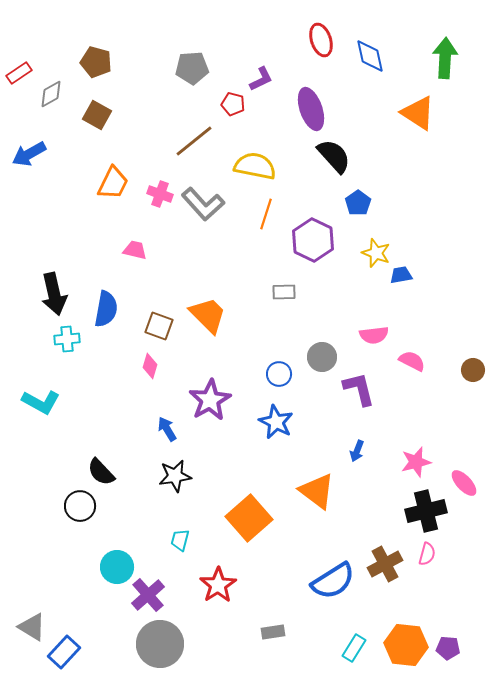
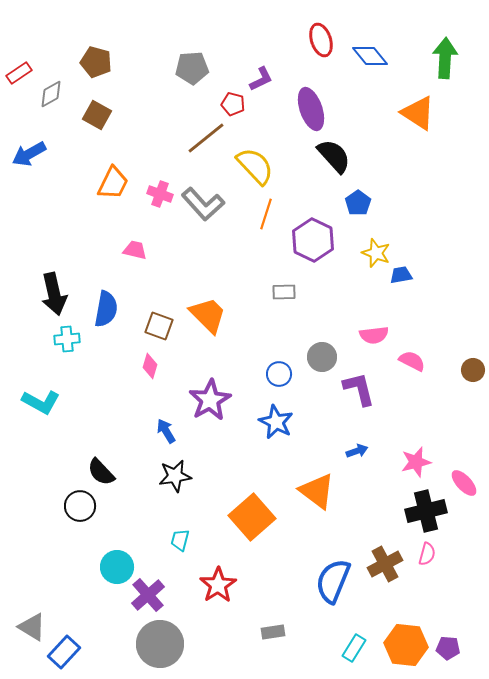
blue diamond at (370, 56): rotated 27 degrees counterclockwise
brown line at (194, 141): moved 12 px right, 3 px up
yellow semicircle at (255, 166): rotated 36 degrees clockwise
blue arrow at (167, 429): moved 1 px left, 2 px down
blue arrow at (357, 451): rotated 130 degrees counterclockwise
orange square at (249, 518): moved 3 px right, 1 px up
blue semicircle at (333, 581): rotated 144 degrees clockwise
